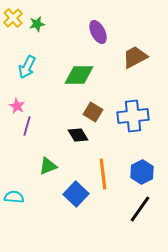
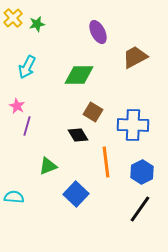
blue cross: moved 9 px down; rotated 8 degrees clockwise
orange line: moved 3 px right, 12 px up
